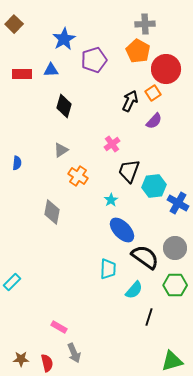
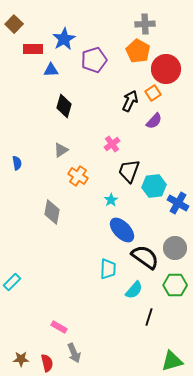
red rectangle: moved 11 px right, 25 px up
blue semicircle: rotated 16 degrees counterclockwise
